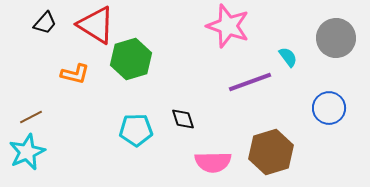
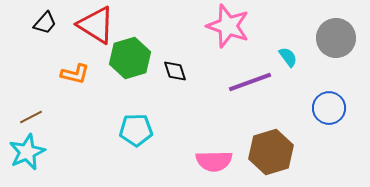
green hexagon: moved 1 px left, 1 px up
black diamond: moved 8 px left, 48 px up
pink semicircle: moved 1 px right, 1 px up
